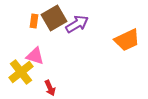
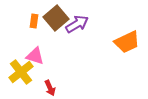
brown square: moved 2 px right; rotated 10 degrees counterclockwise
orange trapezoid: moved 2 px down
